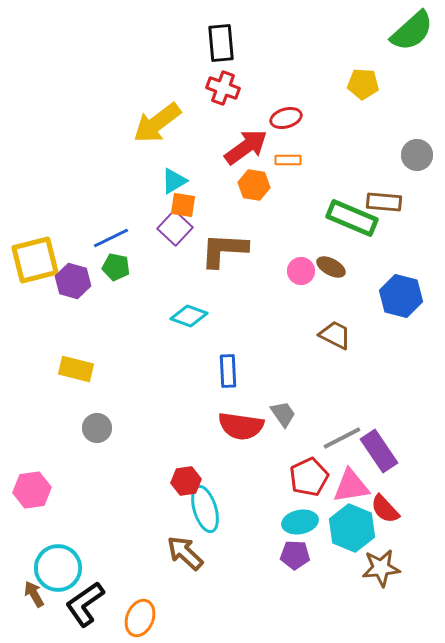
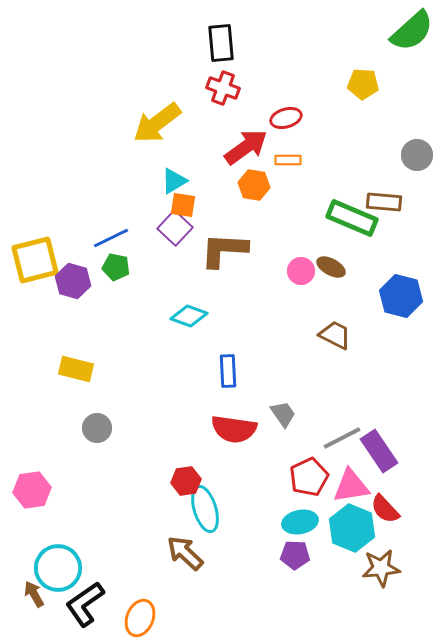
red semicircle at (241, 426): moved 7 px left, 3 px down
